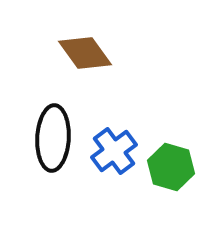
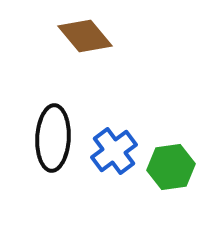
brown diamond: moved 17 px up; rotated 4 degrees counterclockwise
green hexagon: rotated 24 degrees counterclockwise
